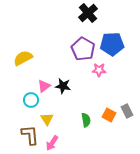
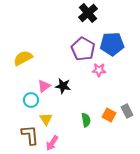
yellow triangle: moved 1 px left
